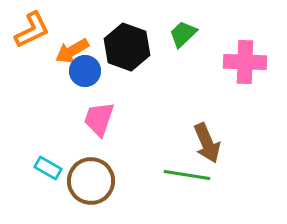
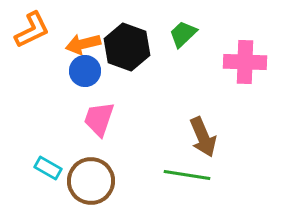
orange arrow: moved 11 px right, 7 px up; rotated 16 degrees clockwise
brown arrow: moved 4 px left, 6 px up
